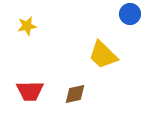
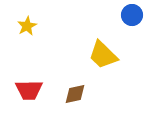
blue circle: moved 2 px right, 1 px down
yellow star: rotated 18 degrees counterclockwise
red trapezoid: moved 1 px left, 1 px up
